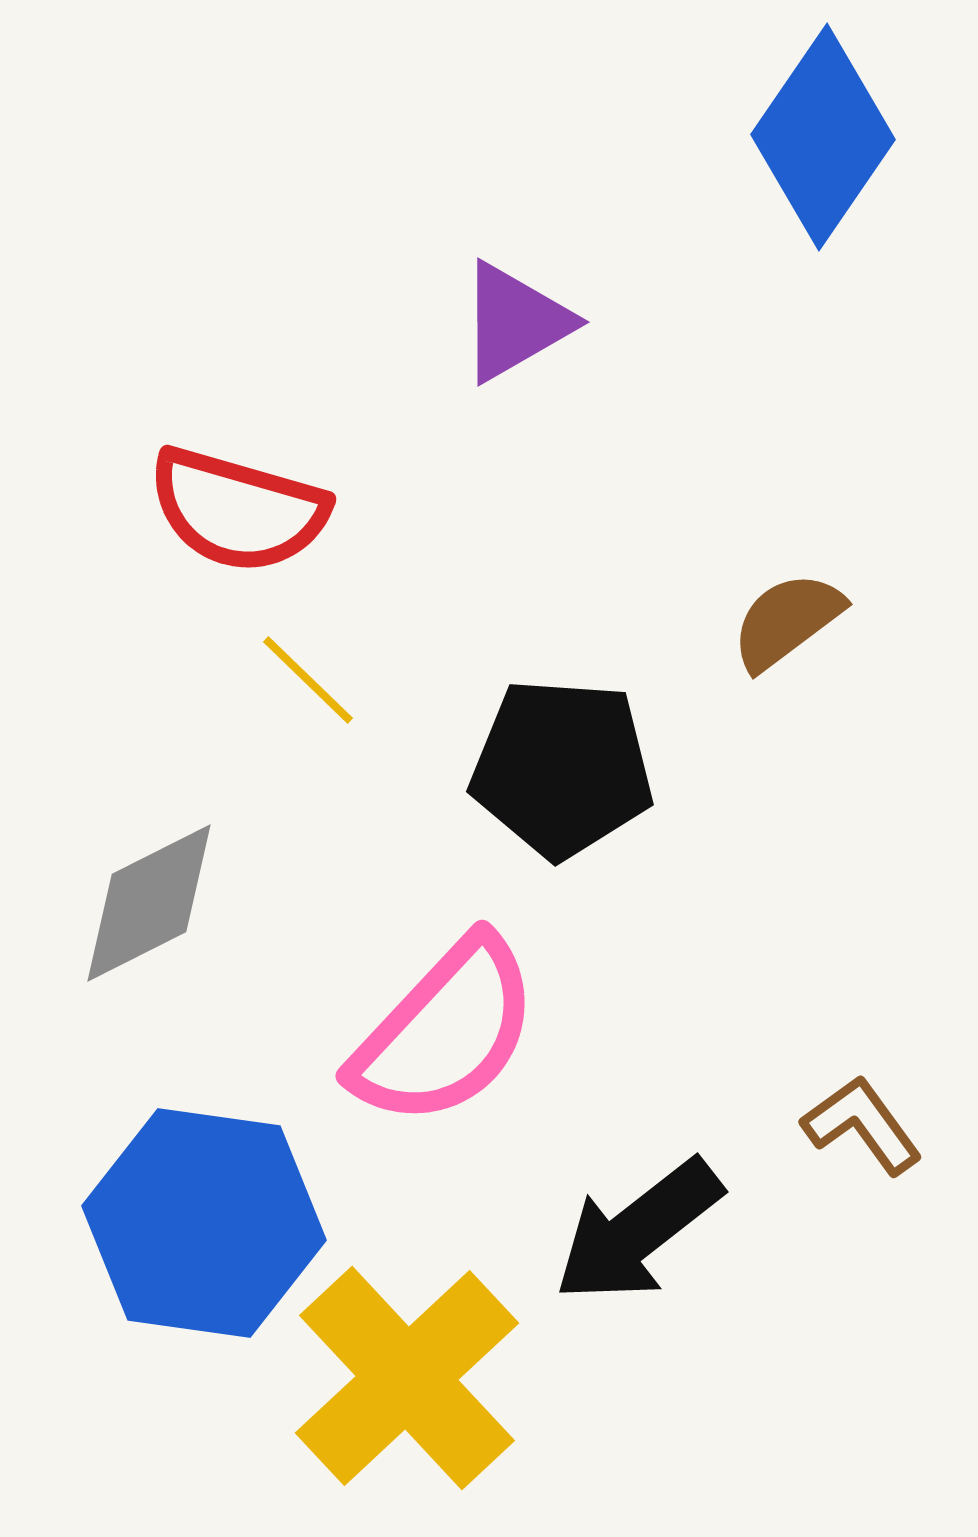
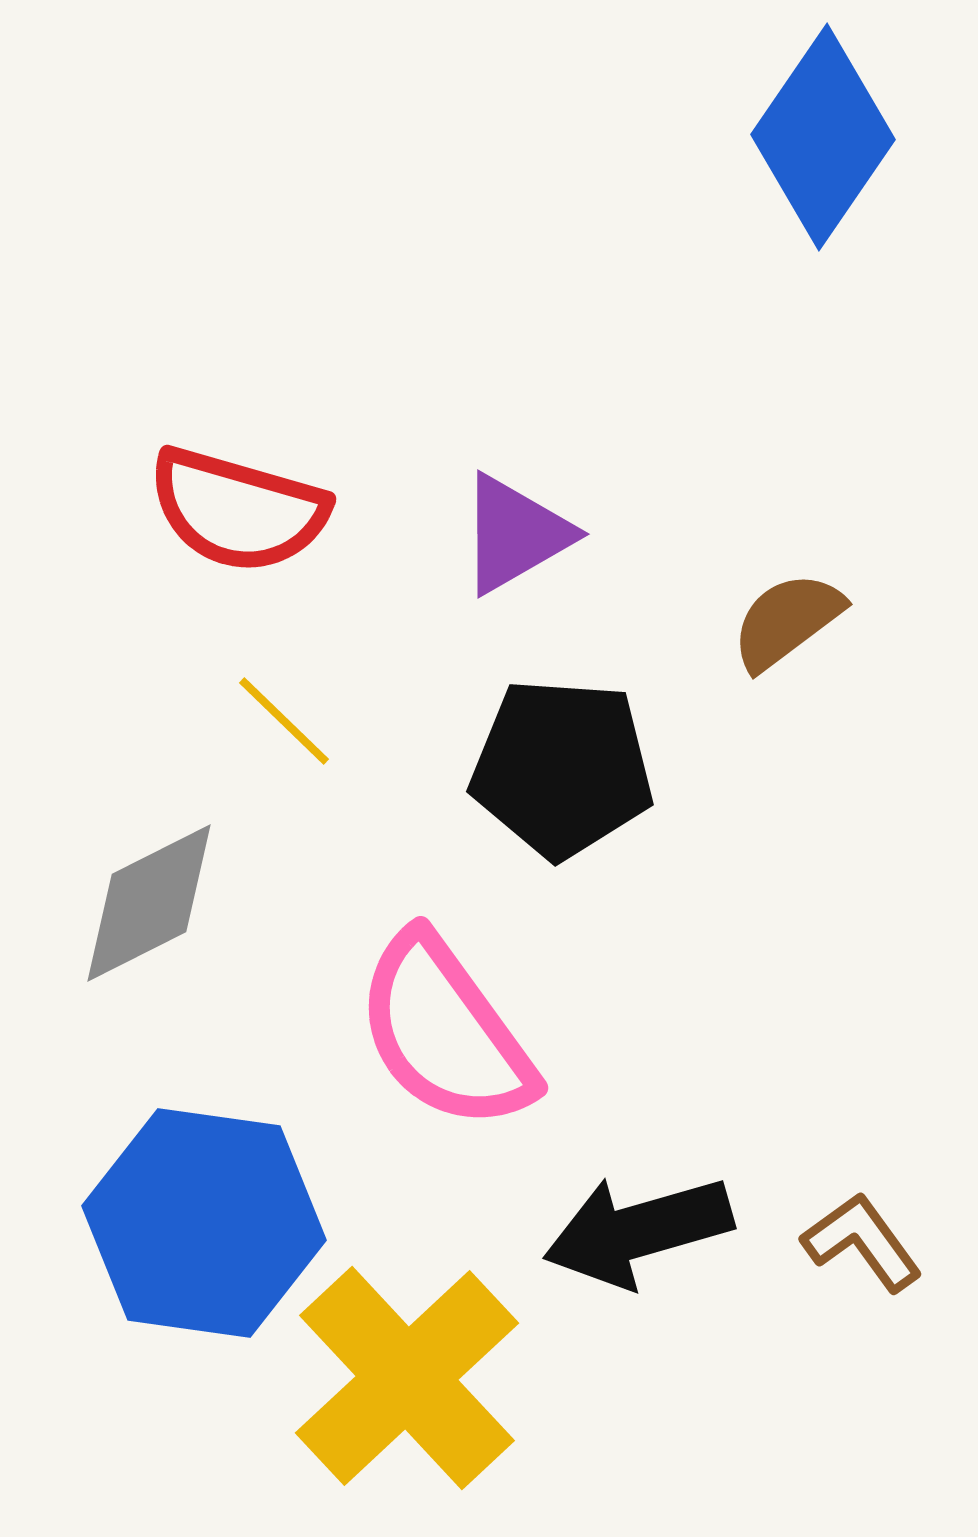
purple triangle: moved 212 px down
yellow line: moved 24 px left, 41 px down
pink semicircle: rotated 101 degrees clockwise
brown L-shape: moved 117 px down
black arrow: rotated 22 degrees clockwise
